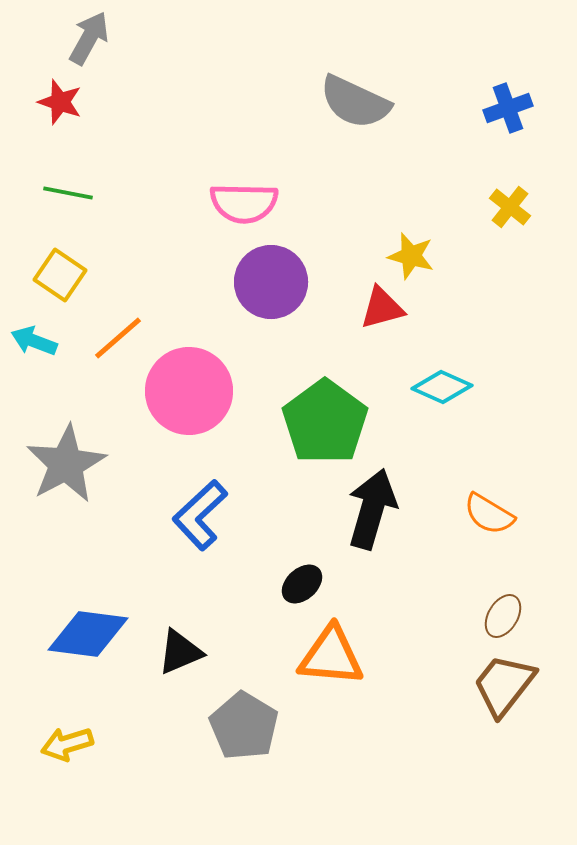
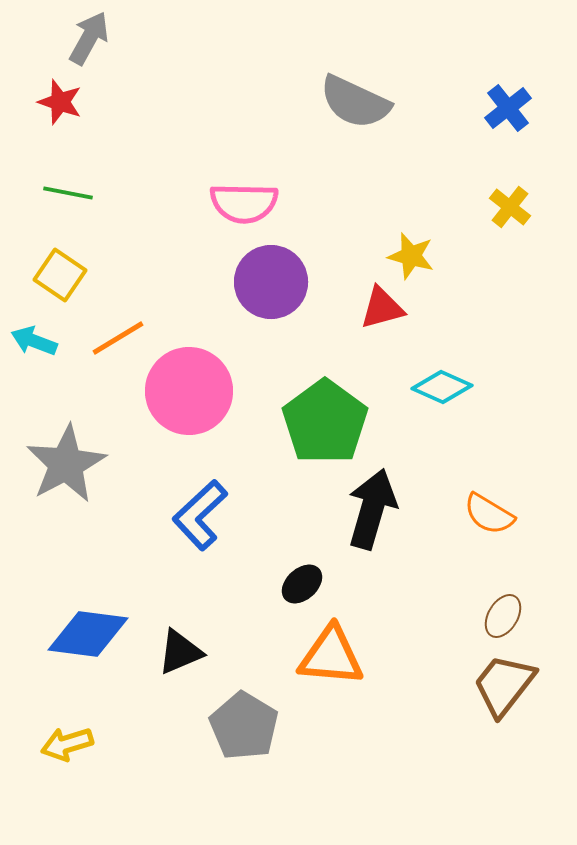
blue cross: rotated 18 degrees counterclockwise
orange line: rotated 10 degrees clockwise
